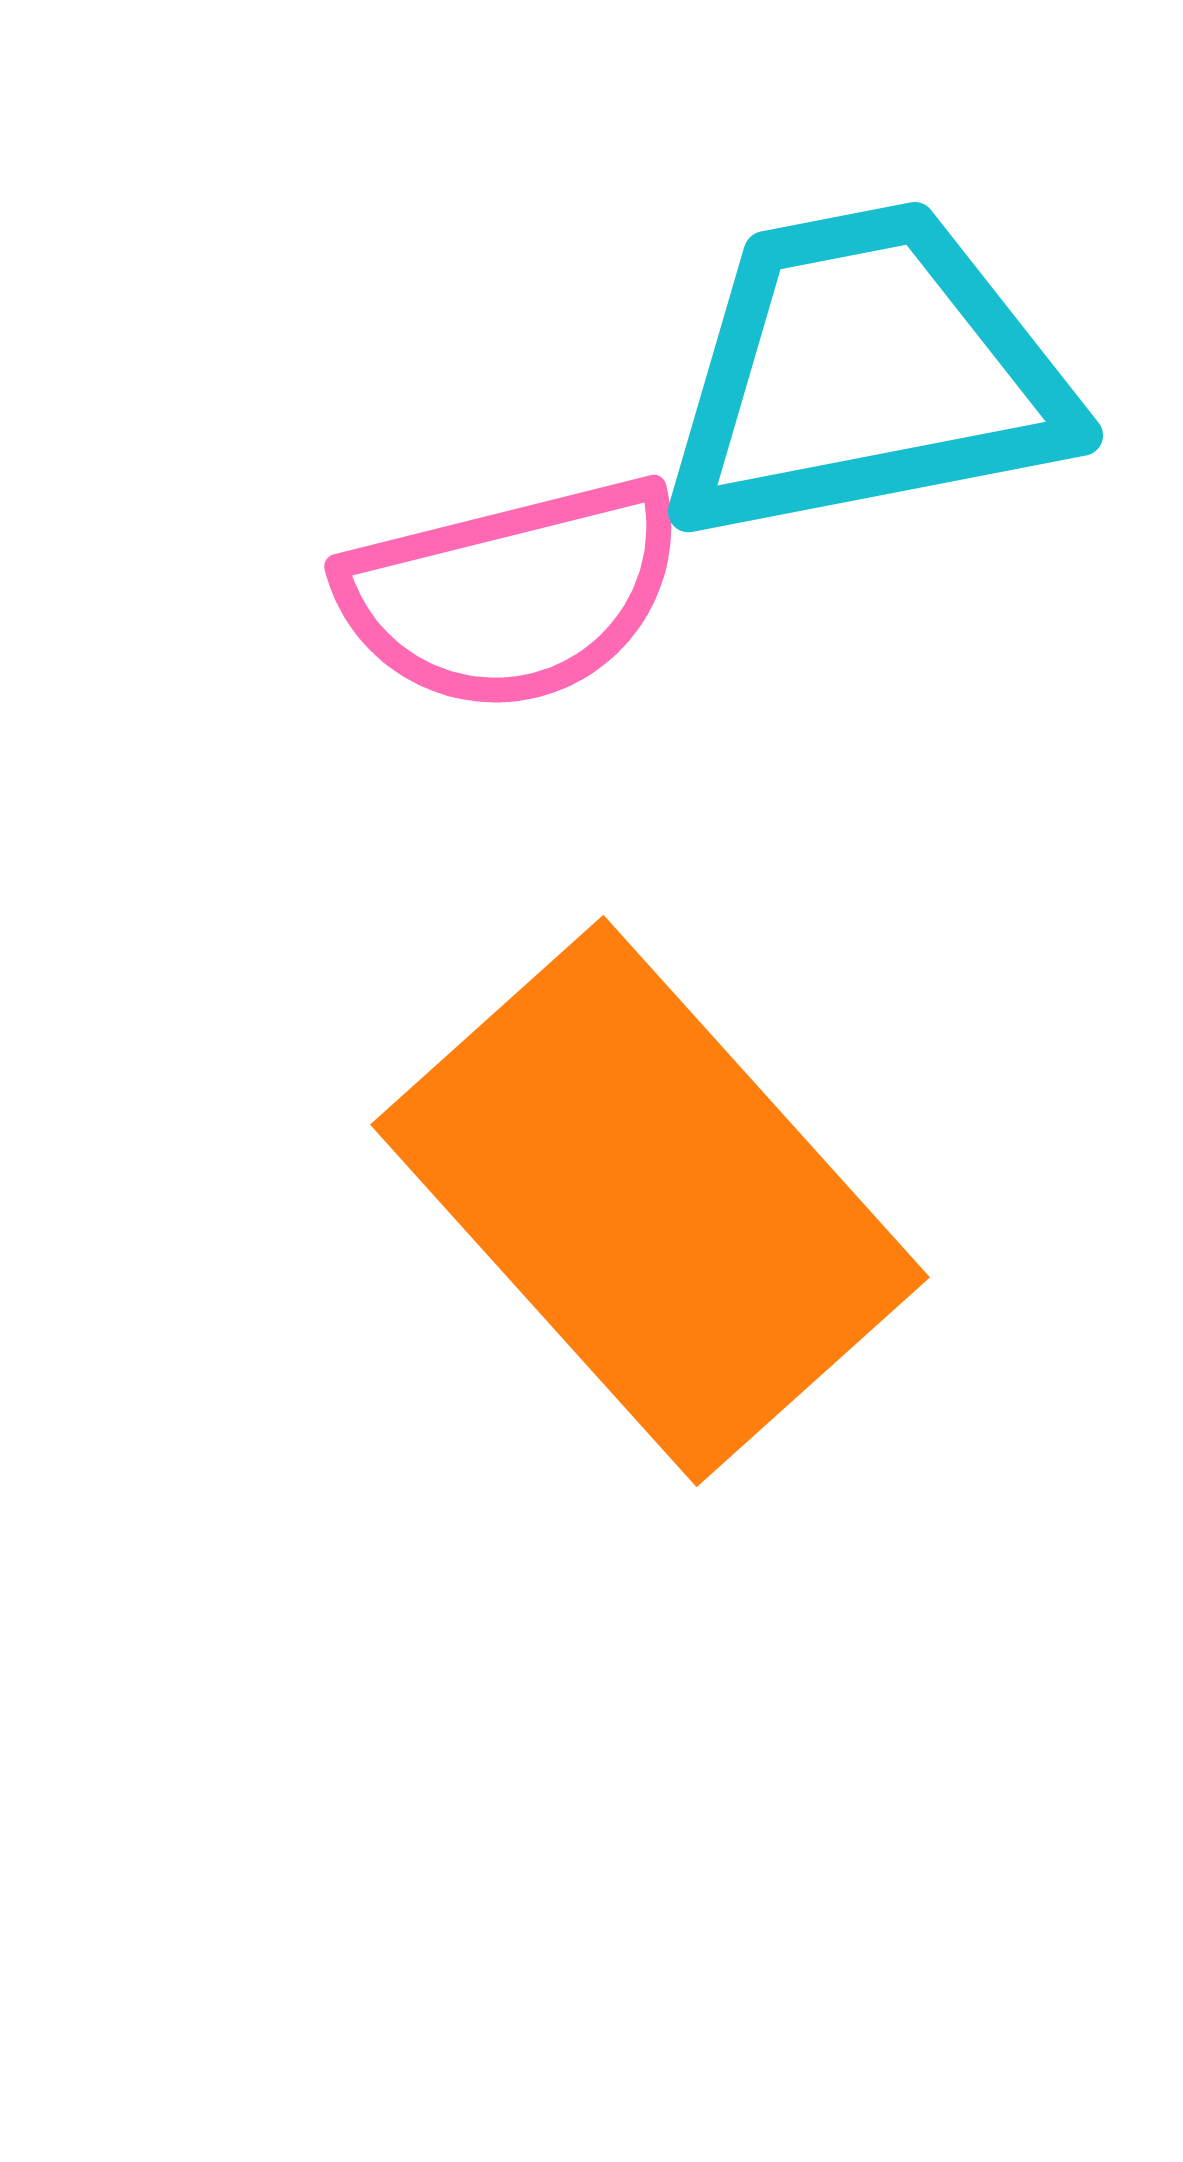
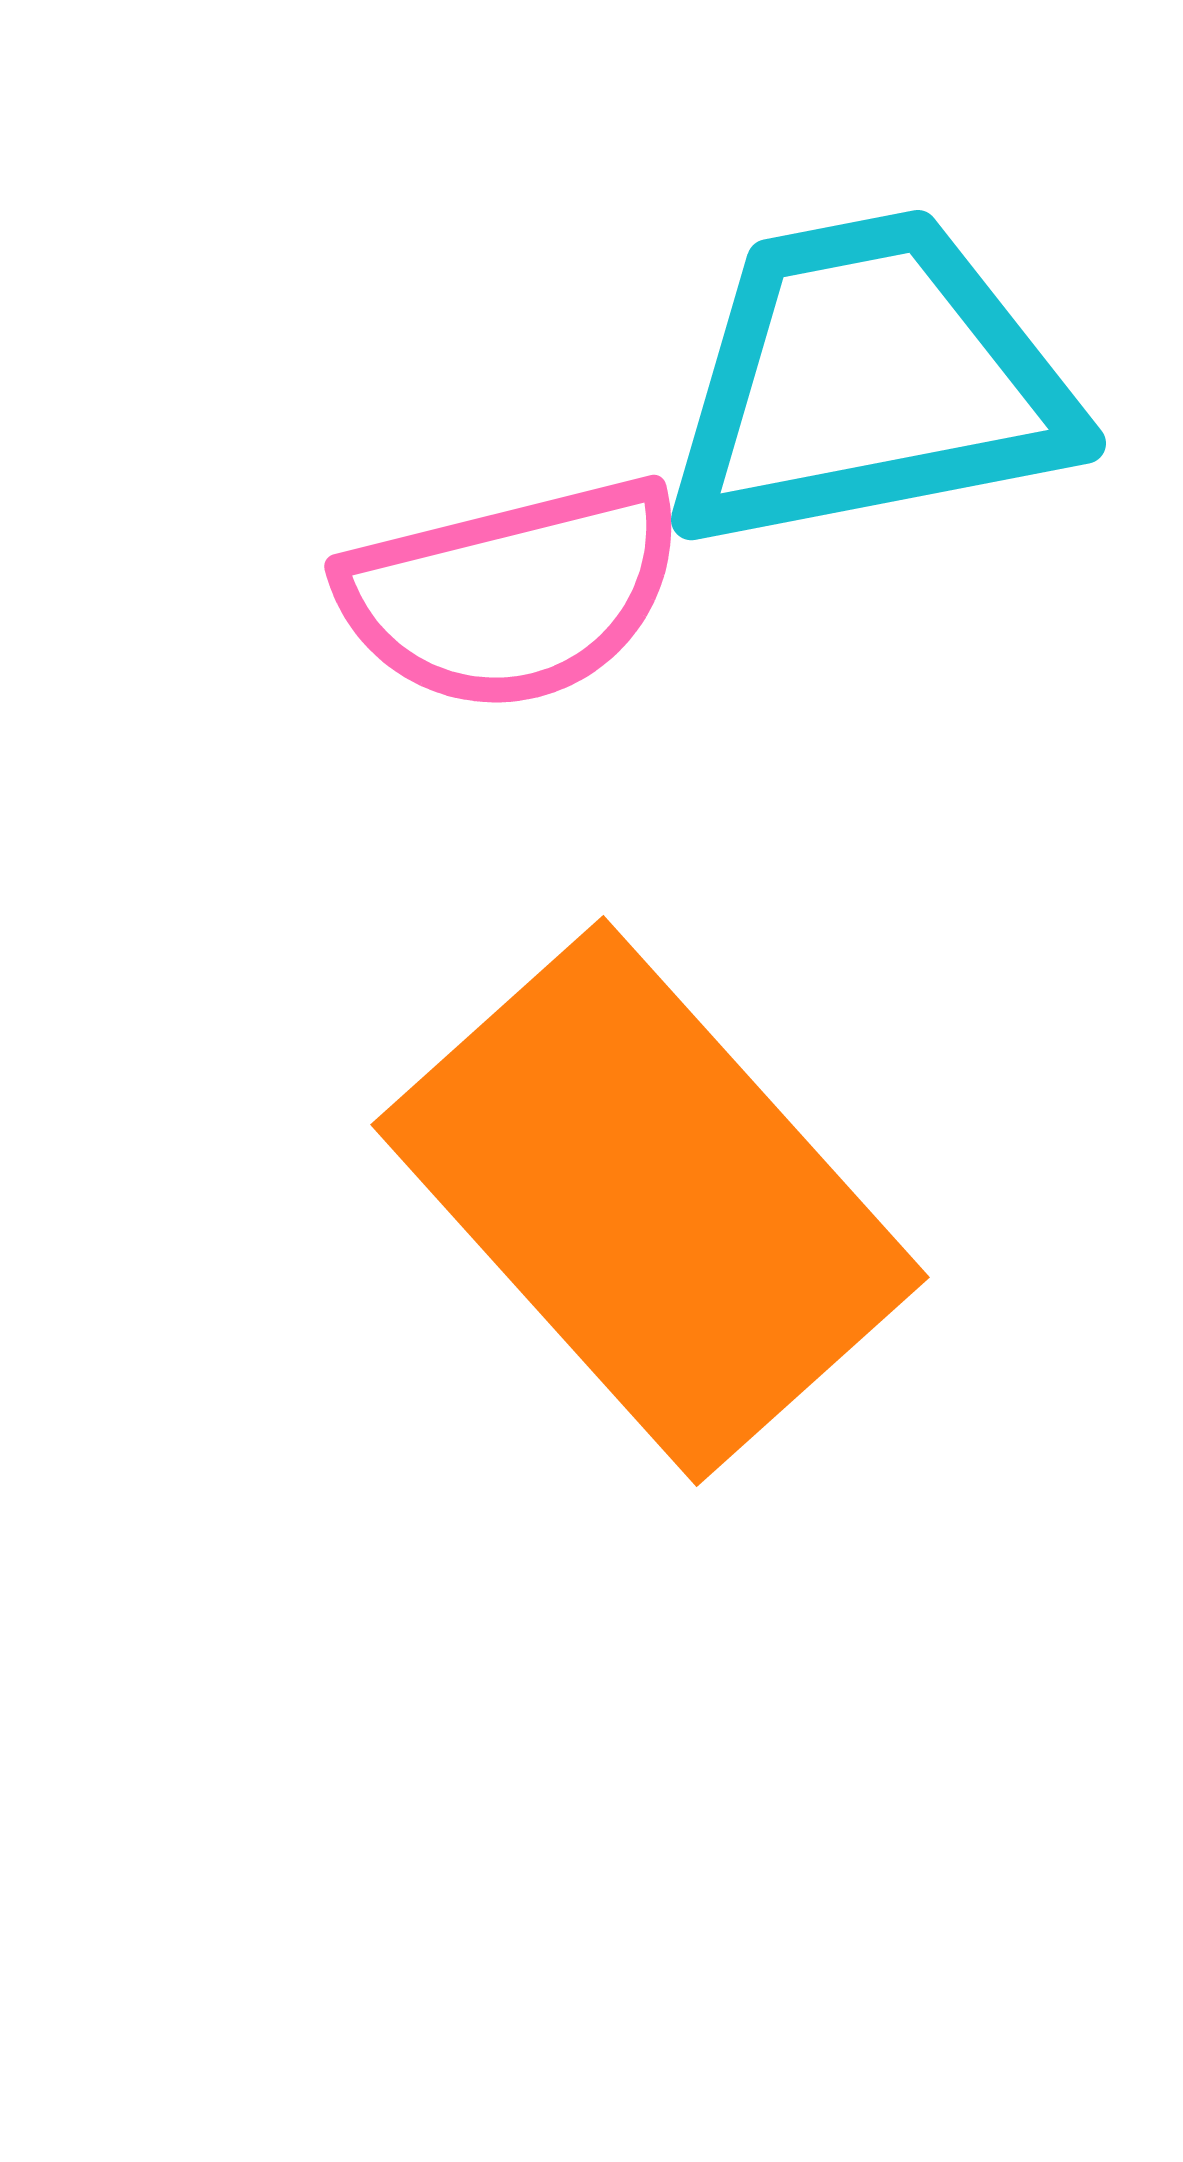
cyan trapezoid: moved 3 px right, 8 px down
